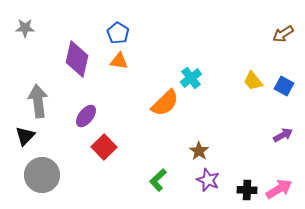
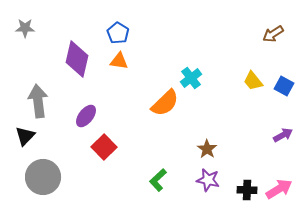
brown arrow: moved 10 px left
brown star: moved 8 px right, 2 px up
gray circle: moved 1 px right, 2 px down
purple star: rotated 10 degrees counterclockwise
